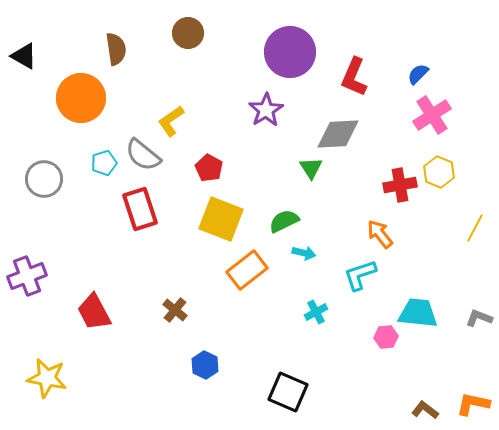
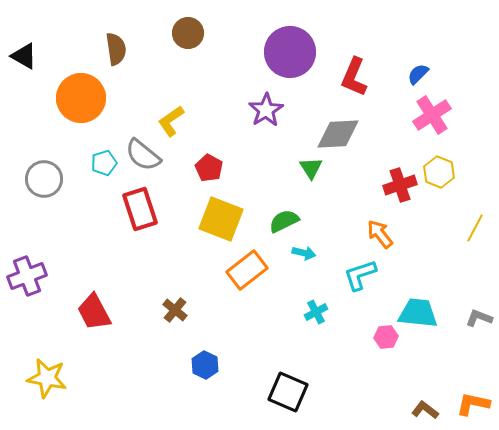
red cross: rotated 8 degrees counterclockwise
